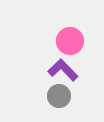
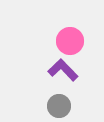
gray circle: moved 10 px down
